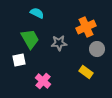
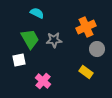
gray star: moved 5 px left, 3 px up
